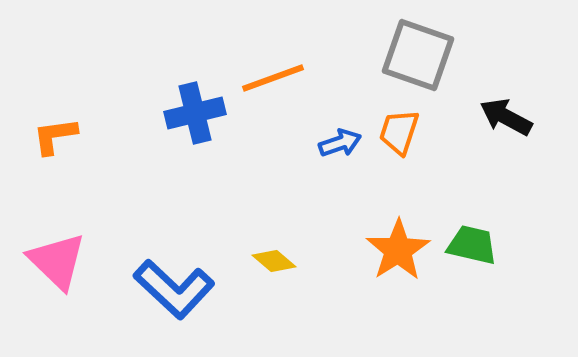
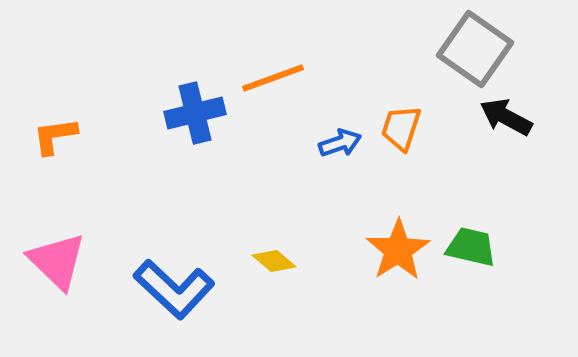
gray square: moved 57 px right, 6 px up; rotated 16 degrees clockwise
orange trapezoid: moved 2 px right, 4 px up
green trapezoid: moved 1 px left, 2 px down
